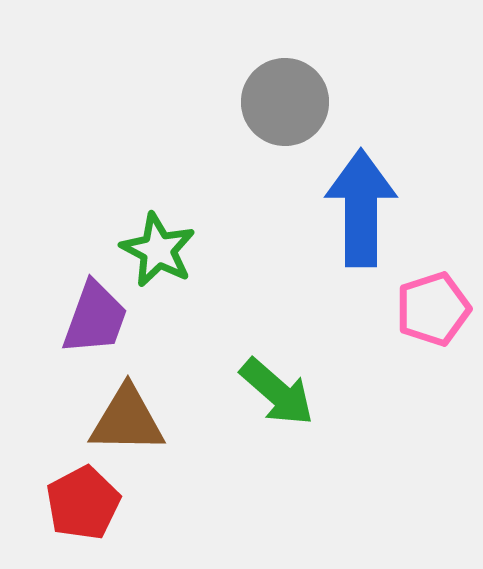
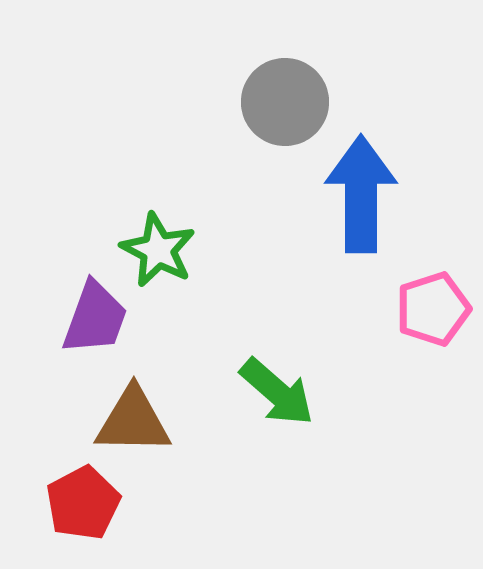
blue arrow: moved 14 px up
brown triangle: moved 6 px right, 1 px down
